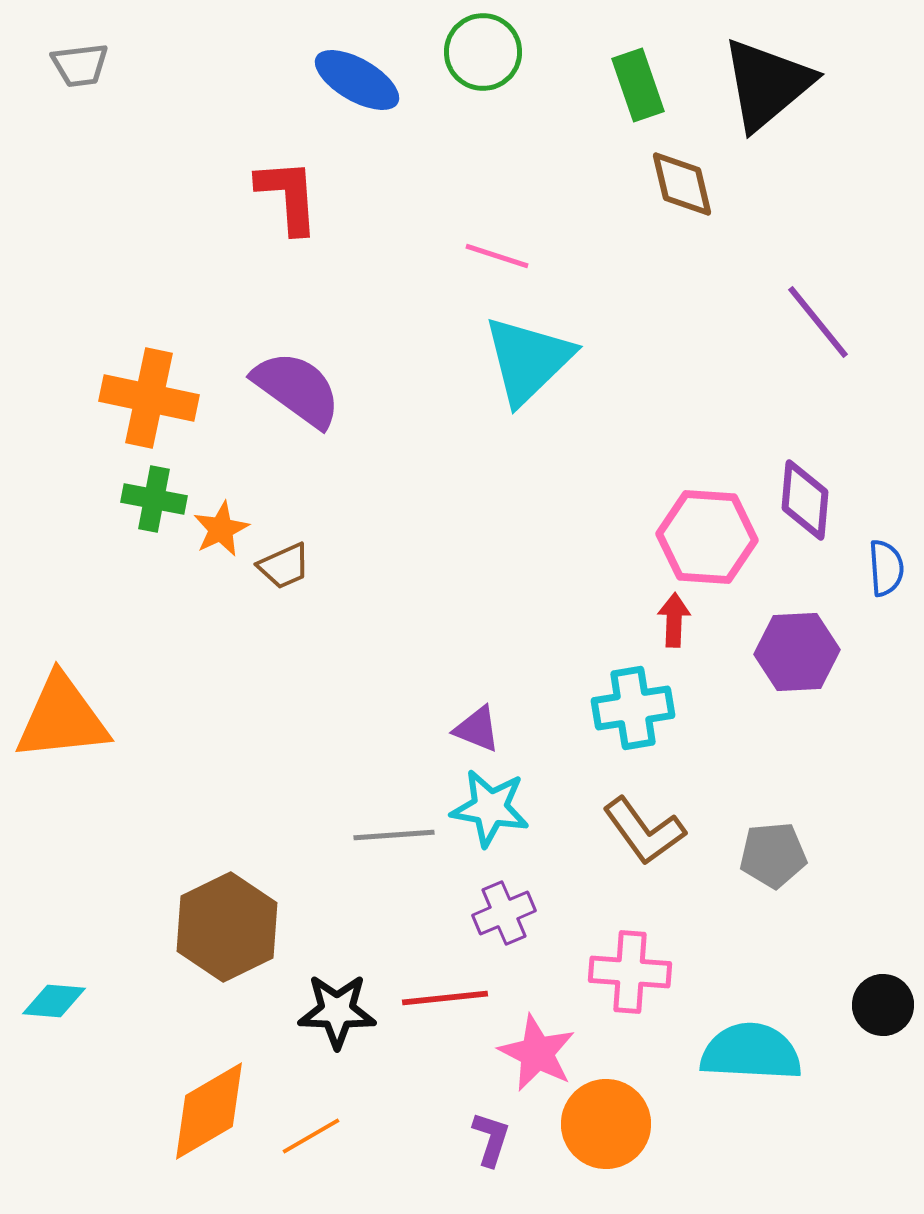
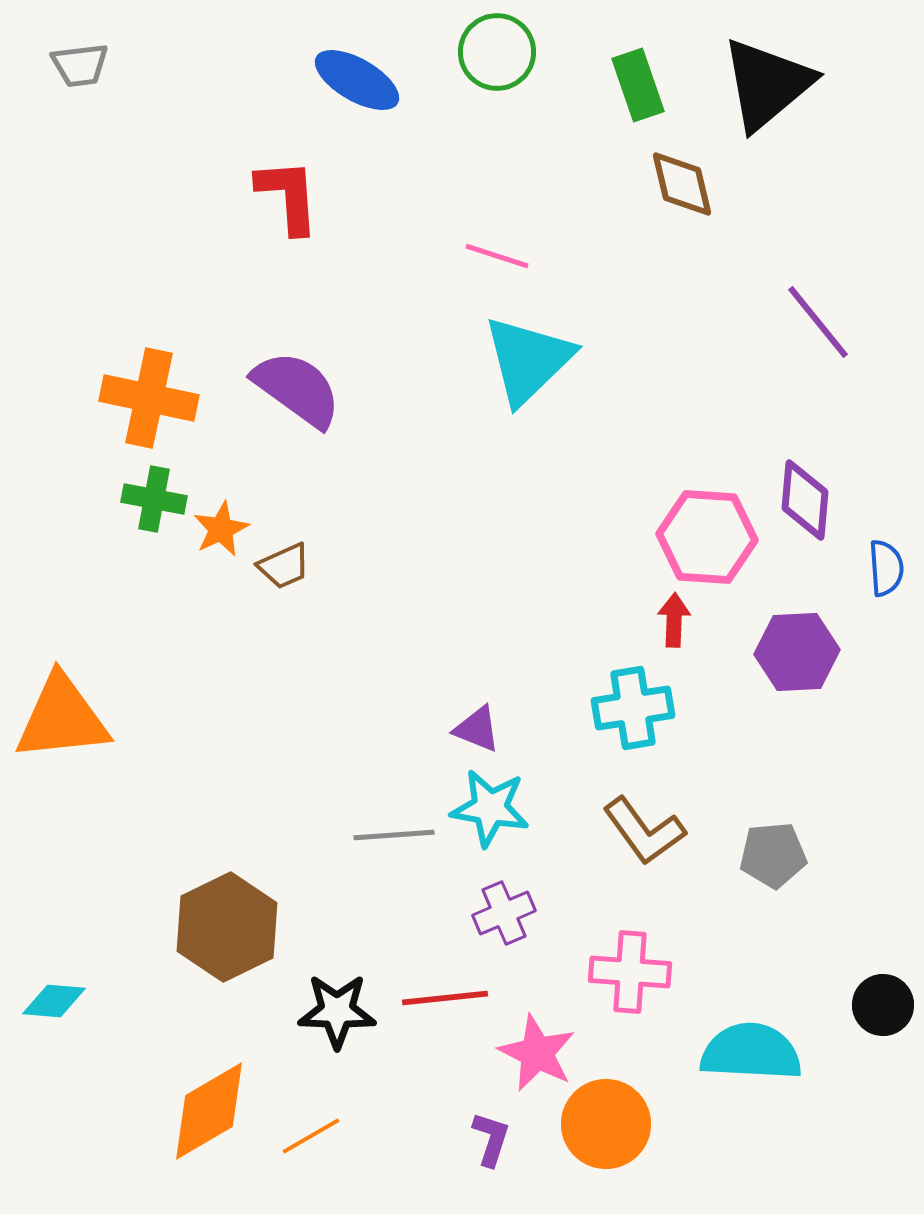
green circle: moved 14 px right
